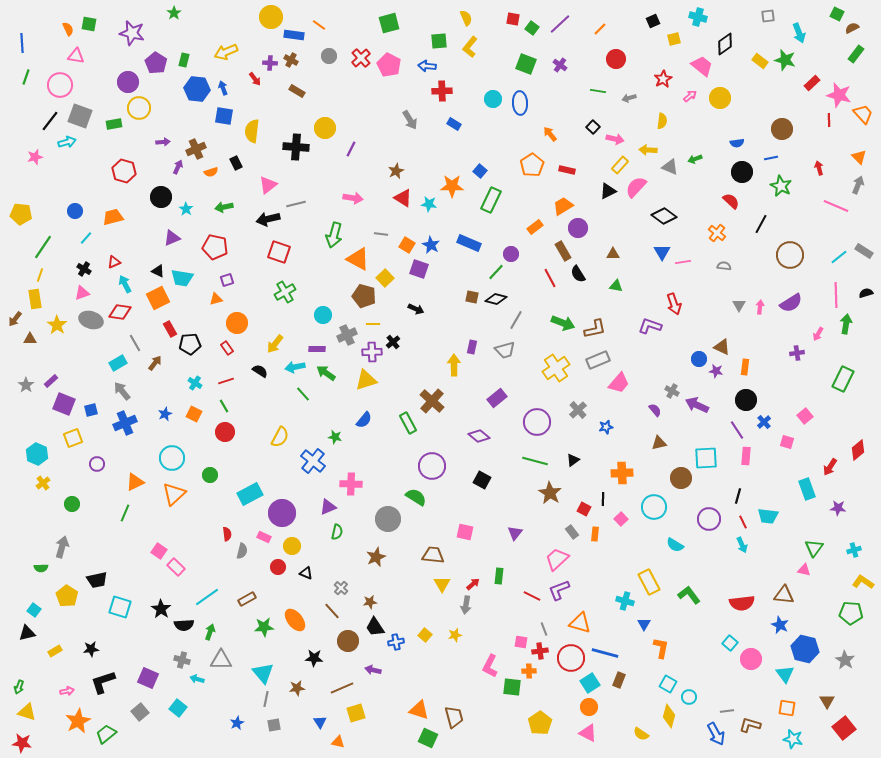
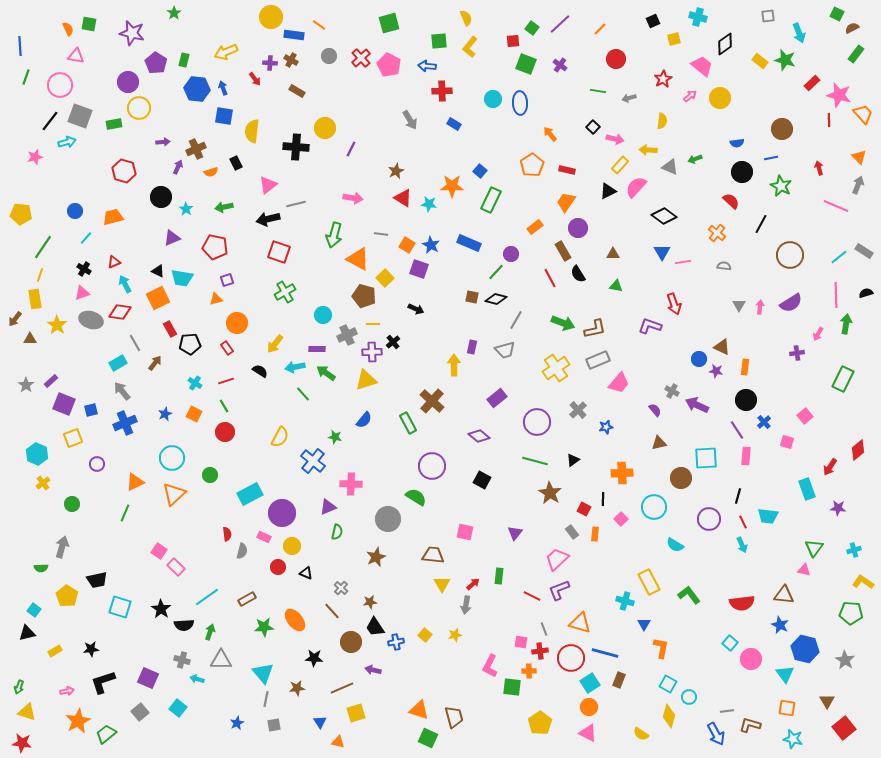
red square at (513, 19): moved 22 px down; rotated 16 degrees counterclockwise
blue line at (22, 43): moved 2 px left, 3 px down
orange trapezoid at (563, 206): moved 3 px right, 4 px up; rotated 25 degrees counterclockwise
brown circle at (348, 641): moved 3 px right, 1 px down
